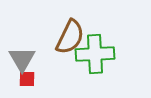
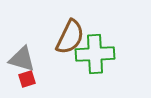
gray triangle: rotated 44 degrees counterclockwise
red square: rotated 18 degrees counterclockwise
